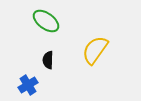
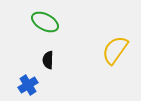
green ellipse: moved 1 px left, 1 px down; rotated 8 degrees counterclockwise
yellow semicircle: moved 20 px right
